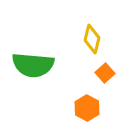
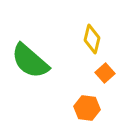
green semicircle: moved 3 px left, 4 px up; rotated 36 degrees clockwise
orange hexagon: rotated 20 degrees counterclockwise
